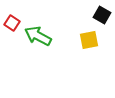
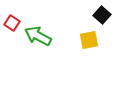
black square: rotated 12 degrees clockwise
